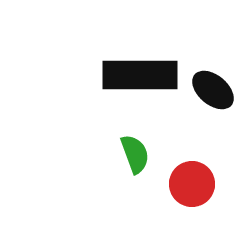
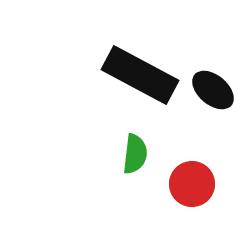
black rectangle: rotated 28 degrees clockwise
green semicircle: rotated 27 degrees clockwise
